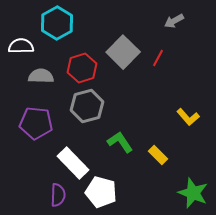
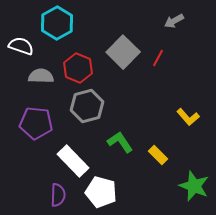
white semicircle: rotated 20 degrees clockwise
red hexagon: moved 4 px left; rotated 20 degrees counterclockwise
white rectangle: moved 2 px up
green star: moved 1 px right, 7 px up
